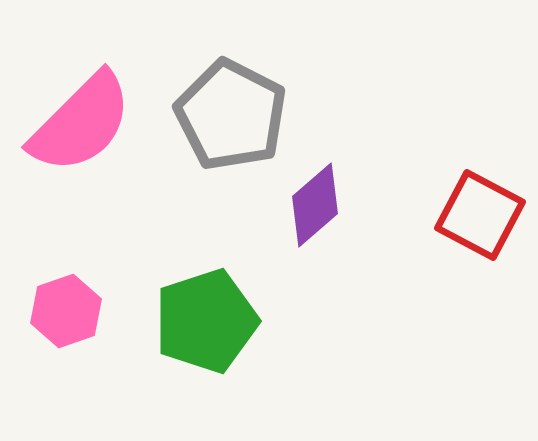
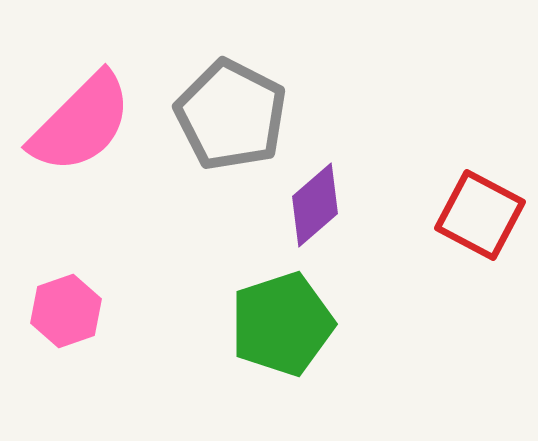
green pentagon: moved 76 px right, 3 px down
